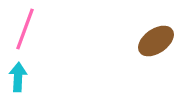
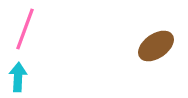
brown ellipse: moved 5 px down
